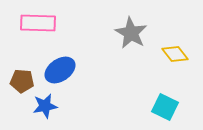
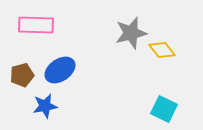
pink rectangle: moved 2 px left, 2 px down
gray star: rotated 28 degrees clockwise
yellow diamond: moved 13 px left, 4 px up
brown pentagon: moved 6 px up; rotated 20 degrees counterclockwise
cyan square: moved 1 px left, 2 px down
